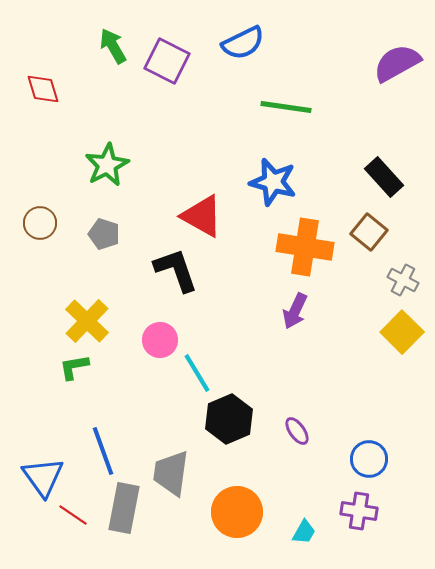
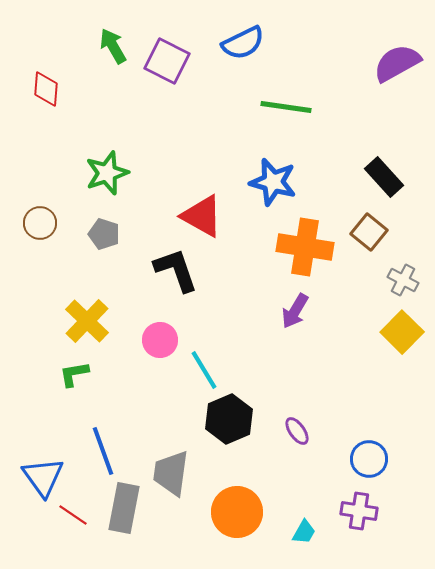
red diamond: moved 3 px right; rotated 21 degrees clockwise
green star: moved 8 px down; rotated 9 degrees clockwise
purple arrow: rotated 6 degrees clockwise
green L-shape: moved 7 px down
cyan line: moved 7 px right, 3 px up
